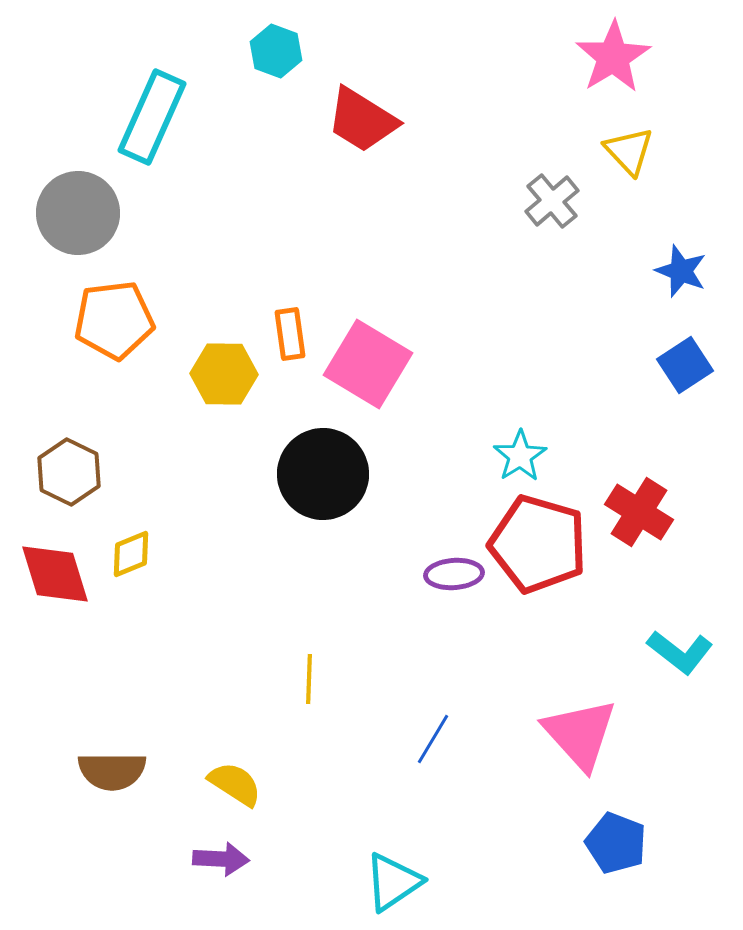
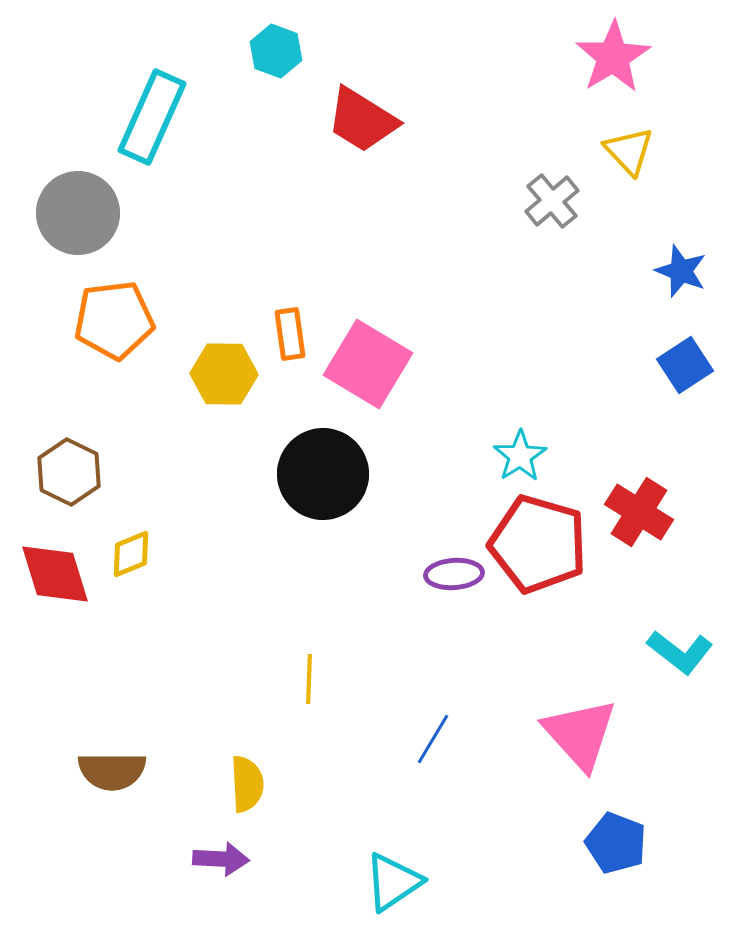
yellow semicircle: moved 12 px right; rotated 54 degrees clockwise
